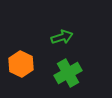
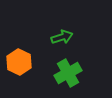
orange hexagon: moved 2 px left, 2 px up
